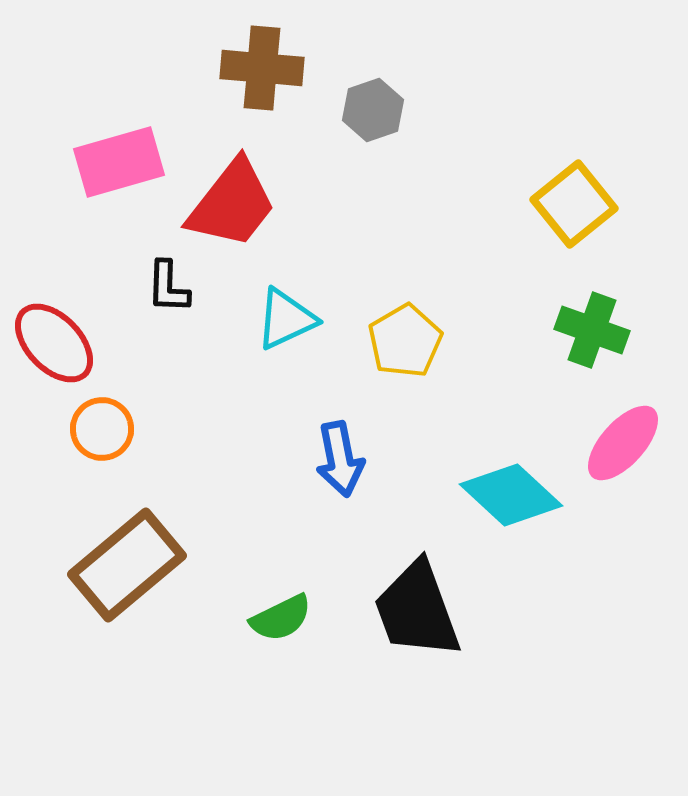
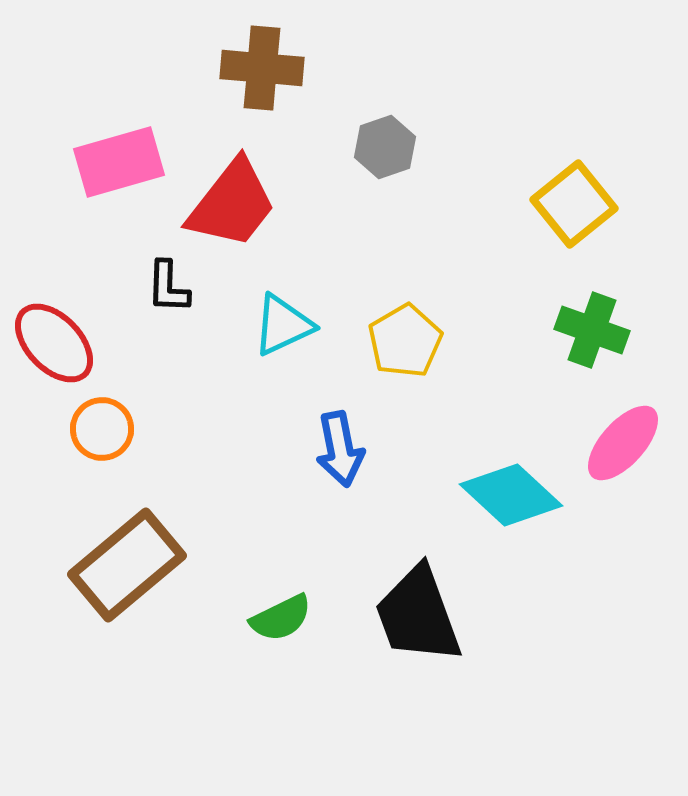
gray hexagon: moved 12 px right, 37 px down
cyan triangle: moved 3 px left, 6 px down
blue arrow: moved 10 px up
black trapezoid: moved 1 px right, 5 px down
